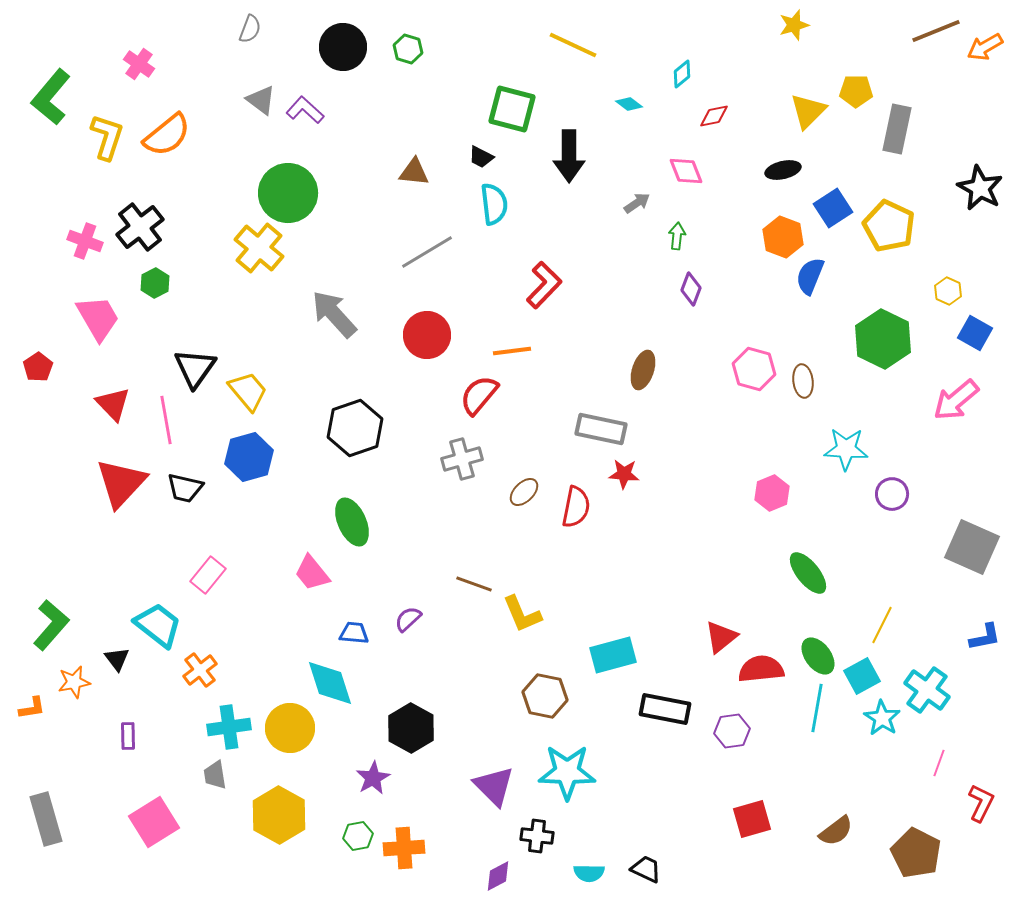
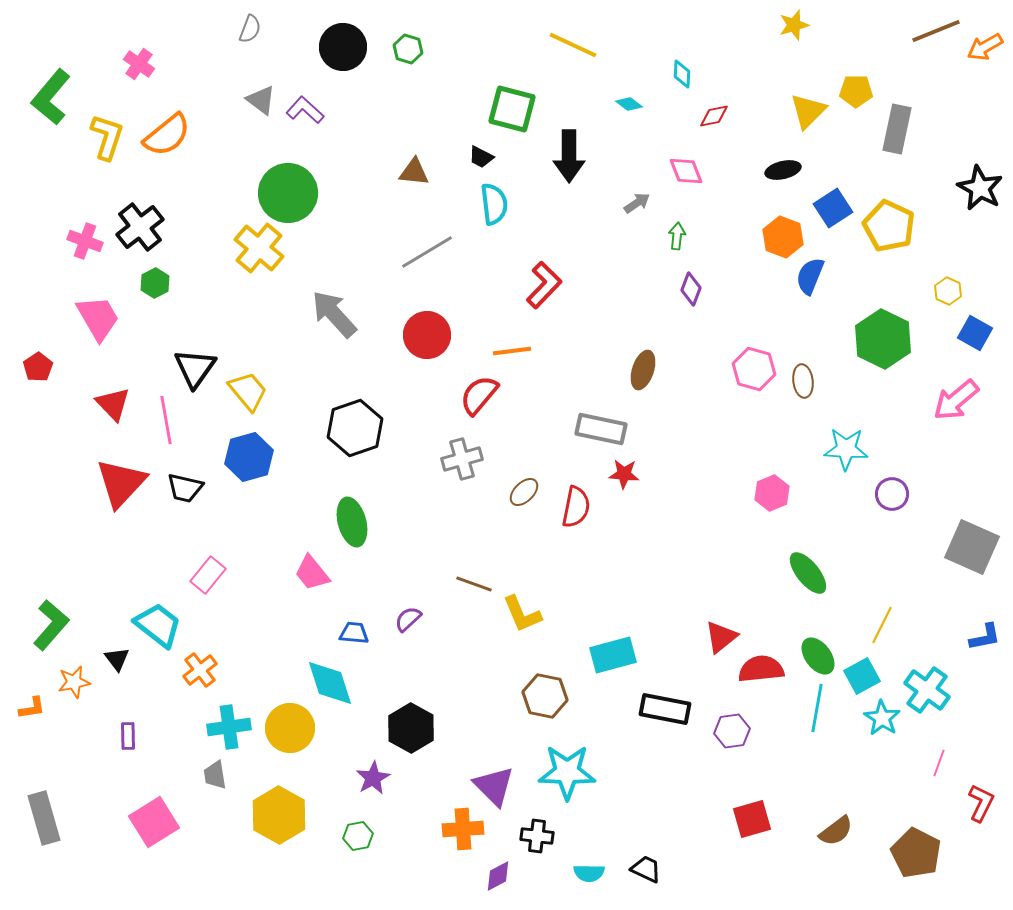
cyan diamond at (682, 74): rotated 48 degrees counterclockwise
green ellipse at (352, 522): rotated 9 degrees clockwise
gray rectangle at (46, 819): moved 2 px left, 1 px up
orange cross at (404, 848): moved 59 px right, 19 px up
